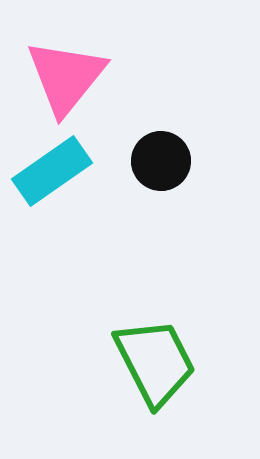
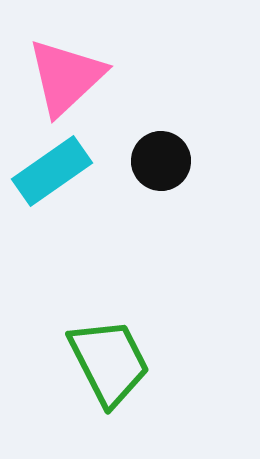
pink triangle: rotated 8 degrees clockwise
green trapezoid: moved 46 px left
